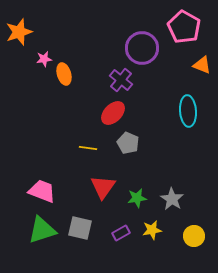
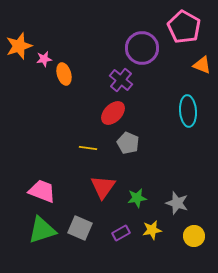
orange star: moved 14 px down
gray star: moved 5 px right, 4 px down; rotated 15 degrees counterclockwise
gray square: rotated 10 degrees clockwise
